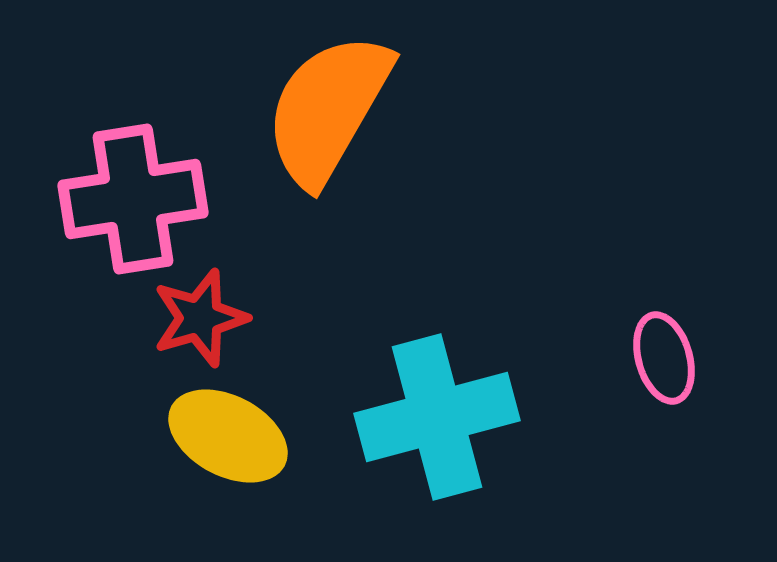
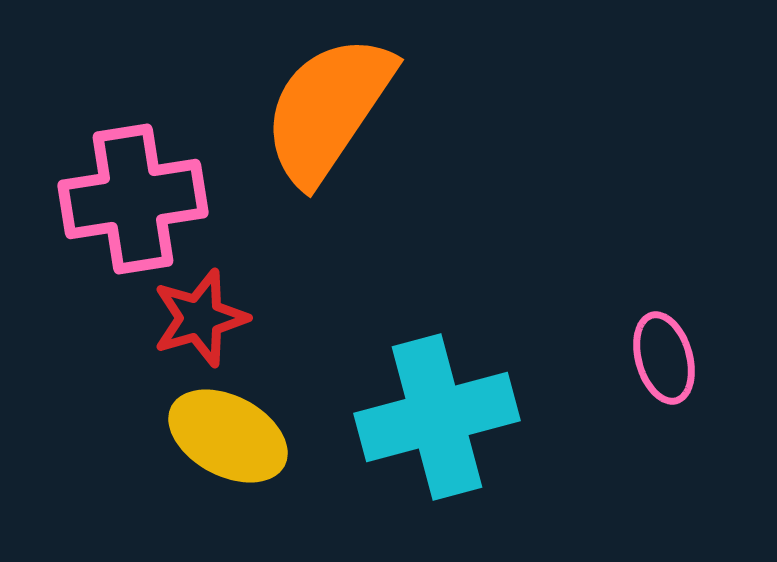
orange semicircle: rotated 4 degrees clockwise
